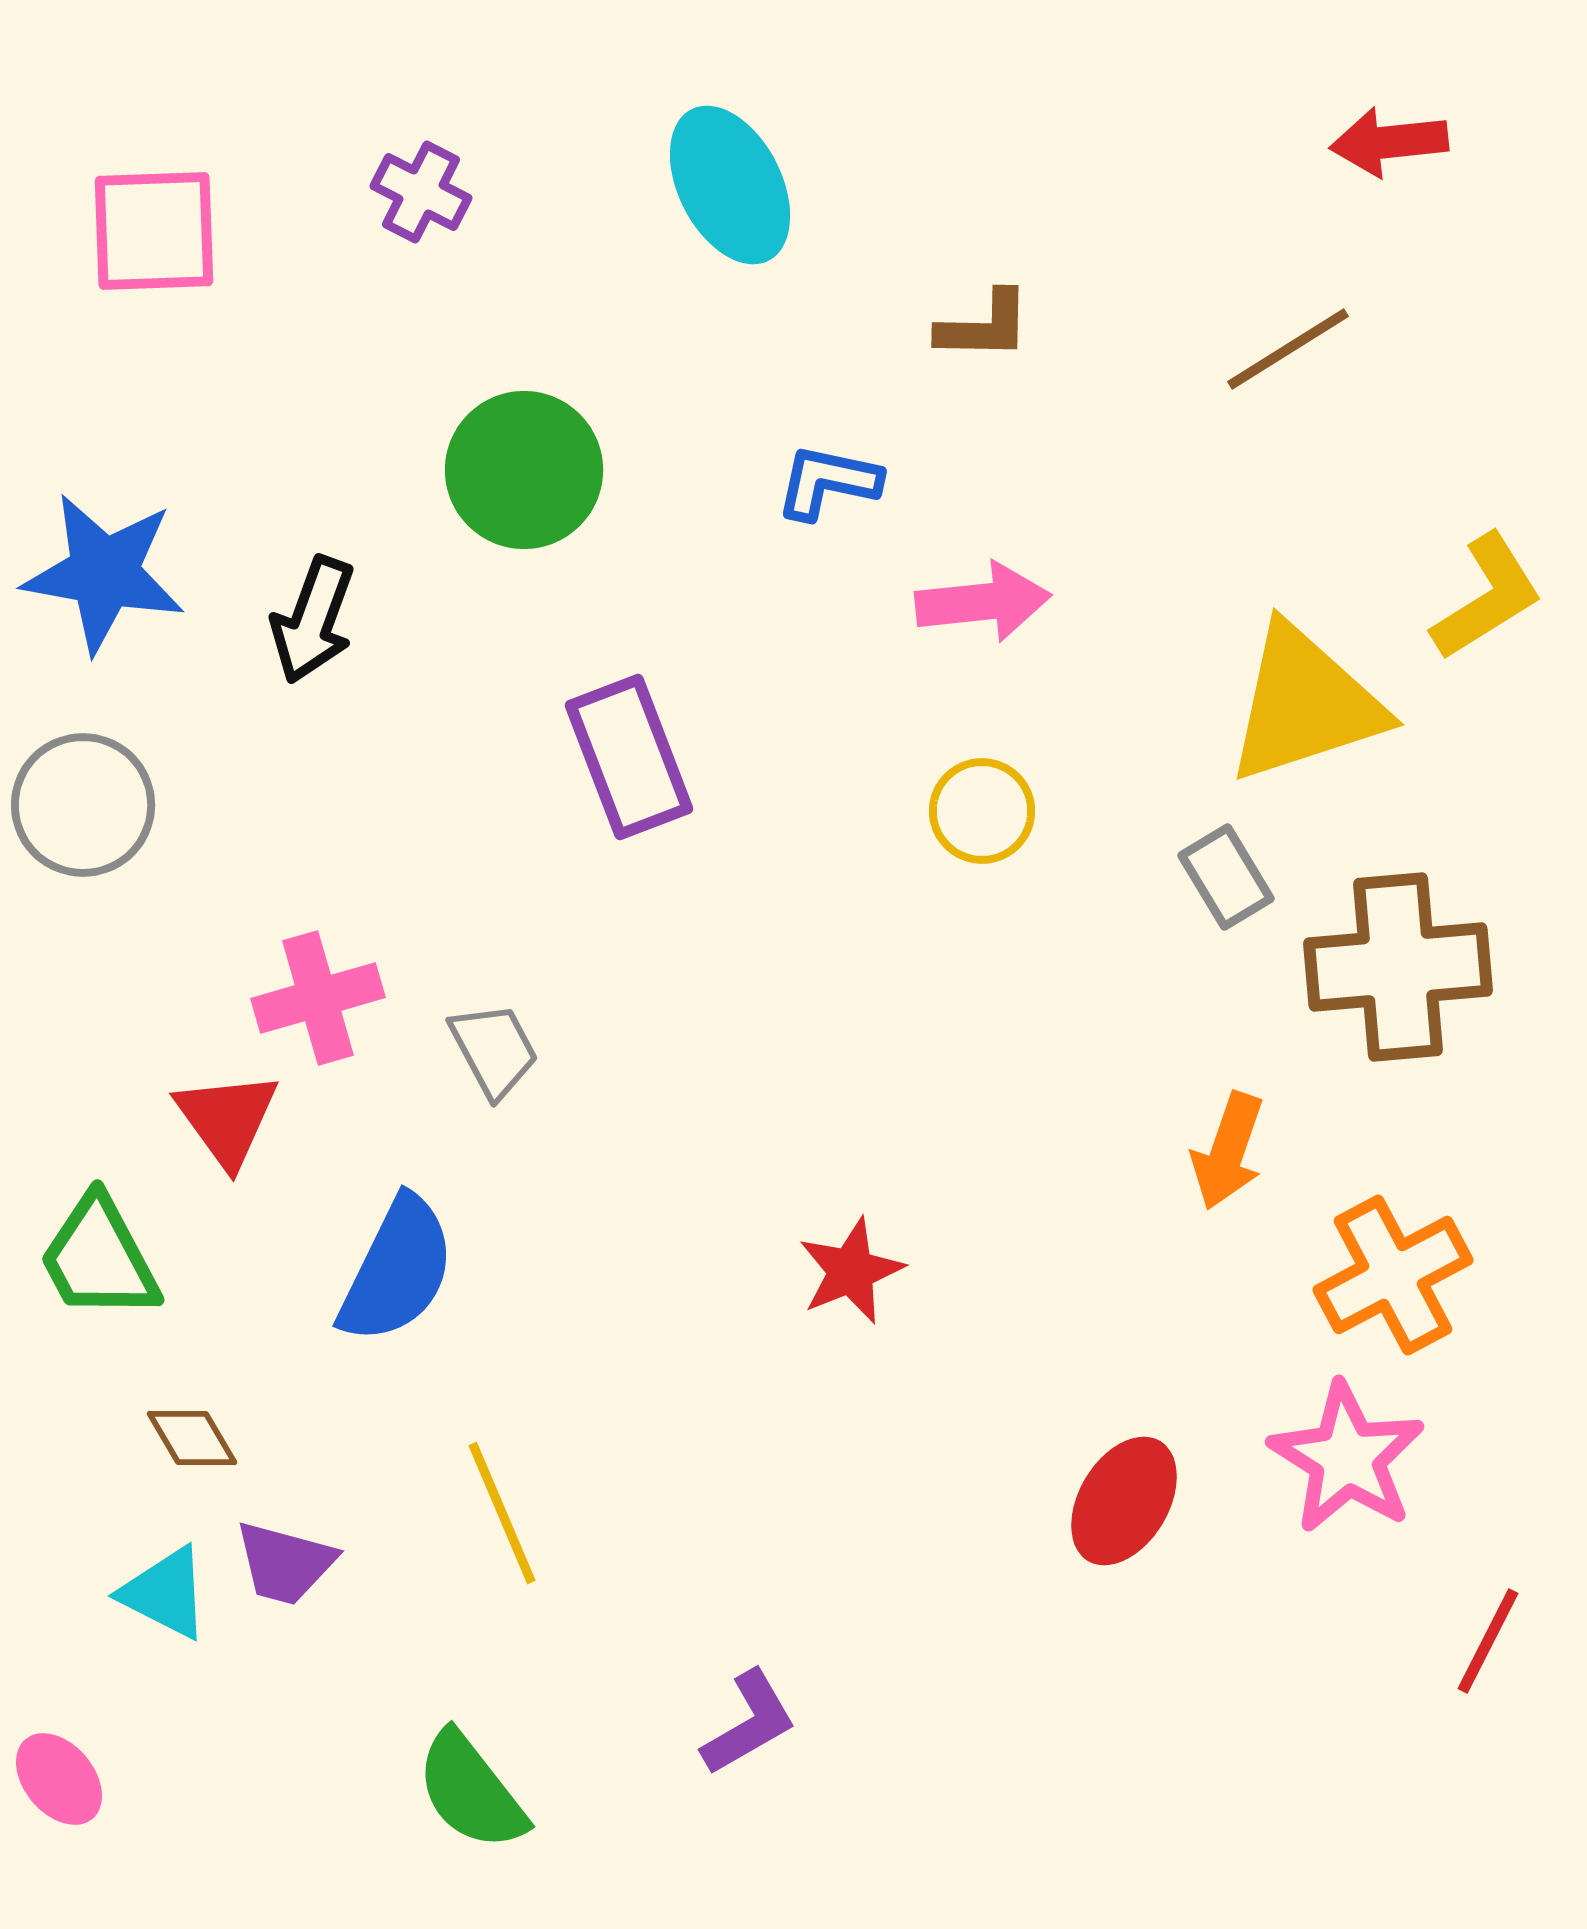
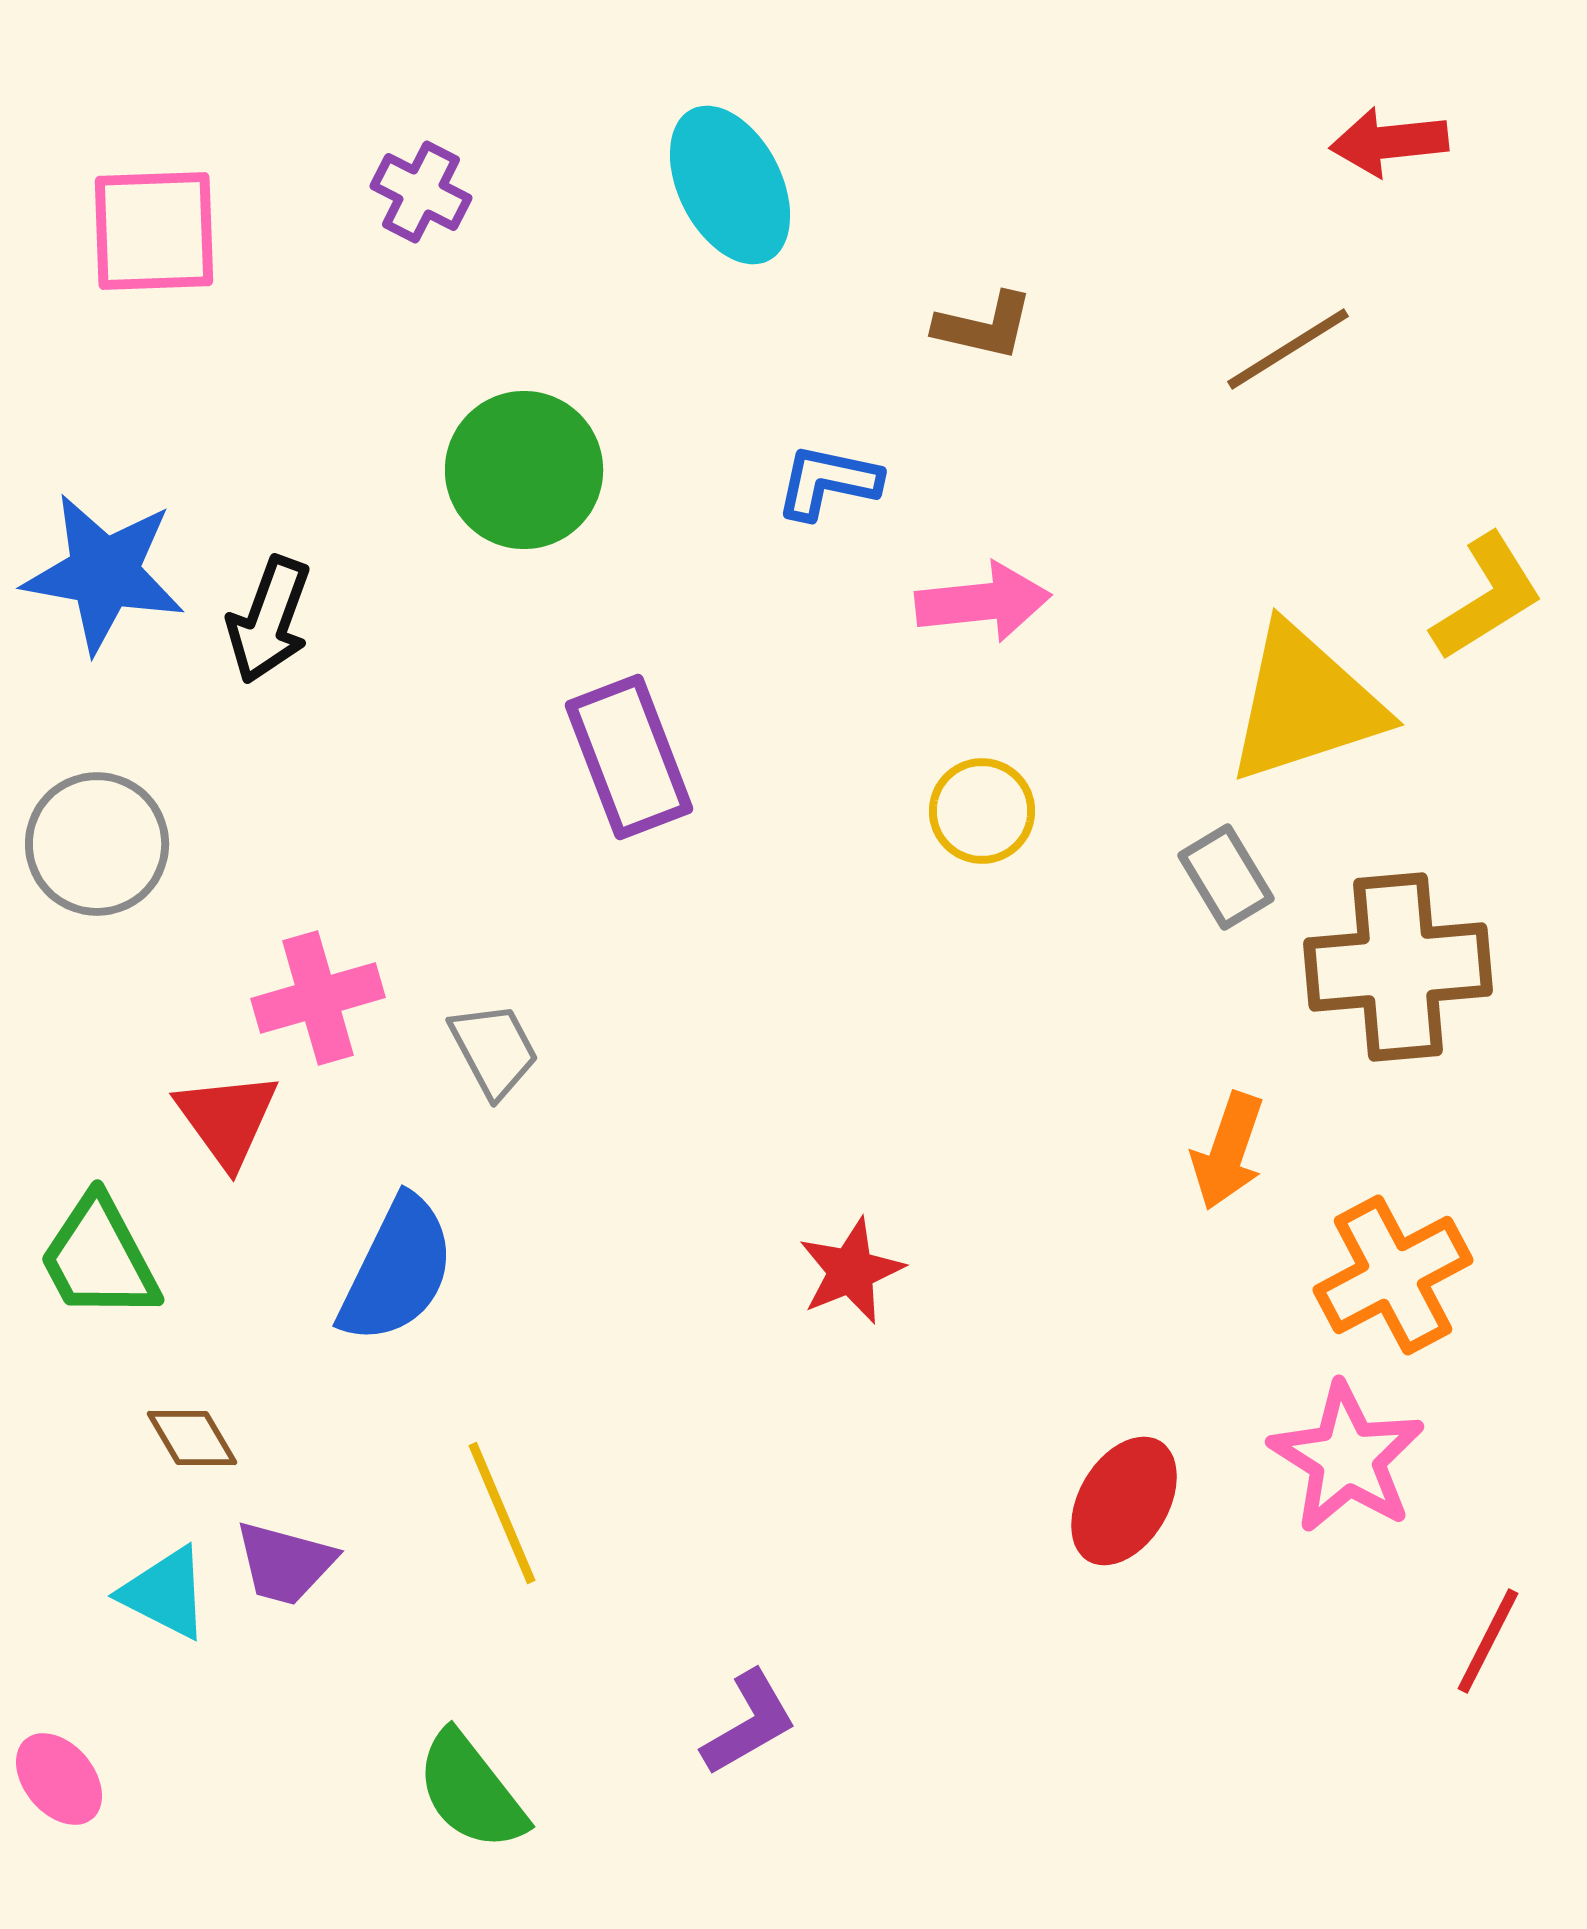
brown L-shape: rotated 12 degrees clockwise
black arrow: moved 44 px left
gray circle: moved 14 px right, 39 px down
